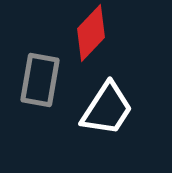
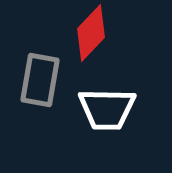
white trapezoid: rotated 58 degrees clockwise
